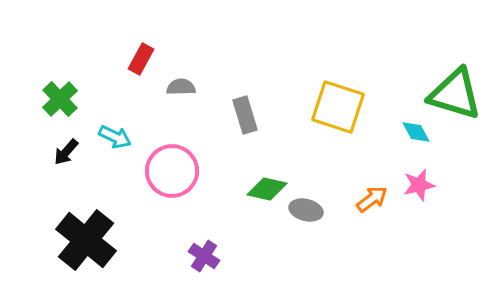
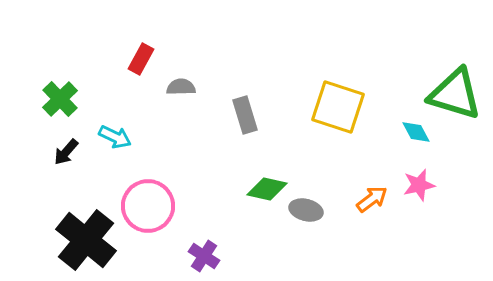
pink circle: moved 24 px left, 35 px down
